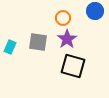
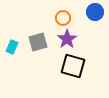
blue circle: moved 1 px down
gray square: rotated 24 degrees counterclockwise
cyan rectangle: moved 2 px right
